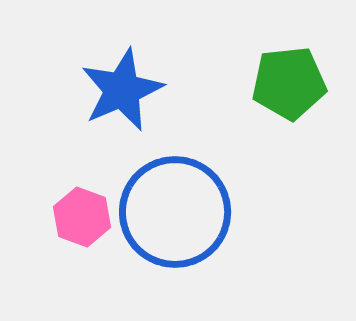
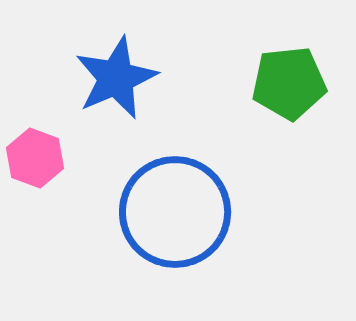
blue star: moved 6 px left, 12 px up
pink hexagon: moved 47 px left, 59 px up
